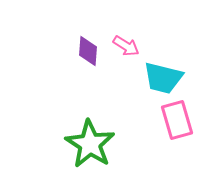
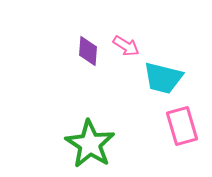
pink rectangle: moved 5 px right, 6 px down
